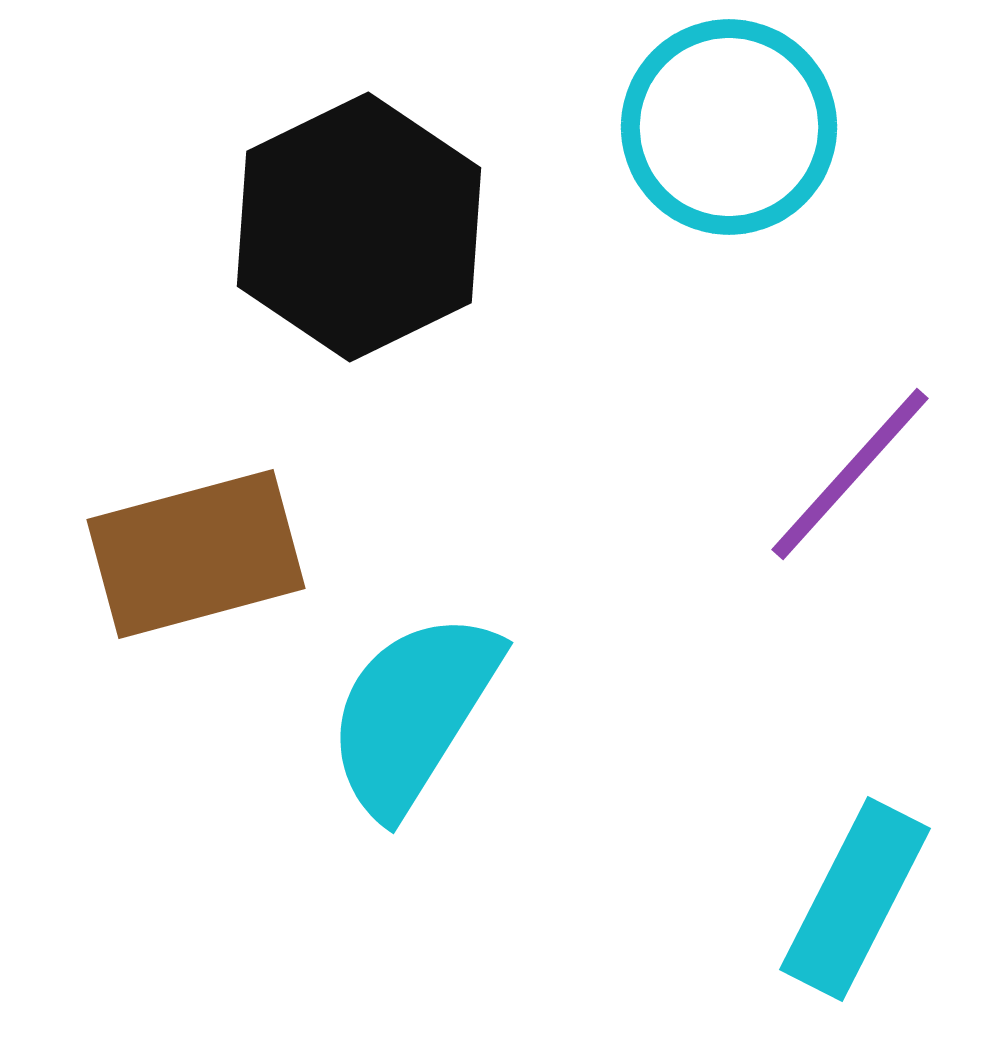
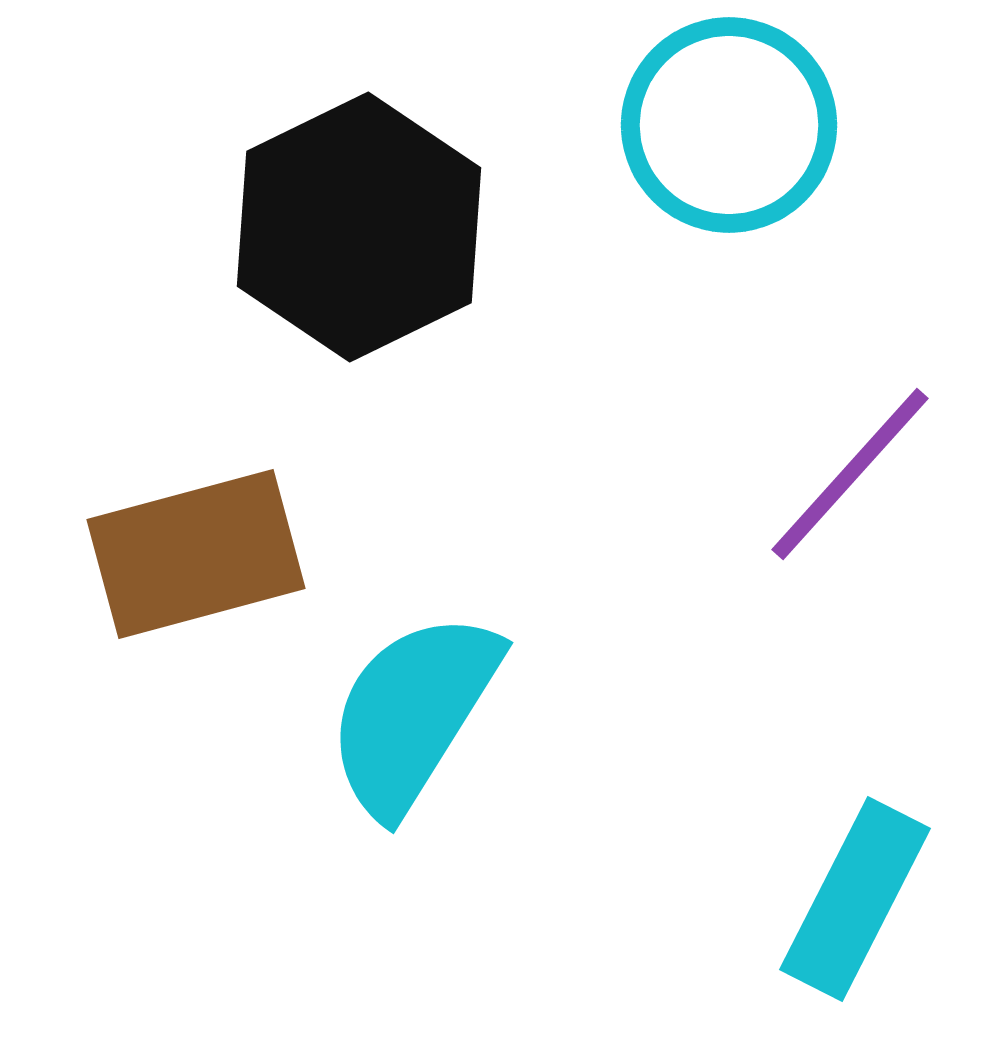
cyan circle: moved 2 px up
